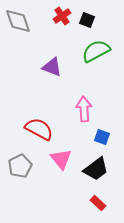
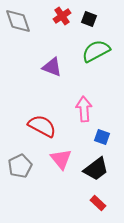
black square: moved 2 px right, 1 px up
red semicircle: moved 3 px right, 3 px up
